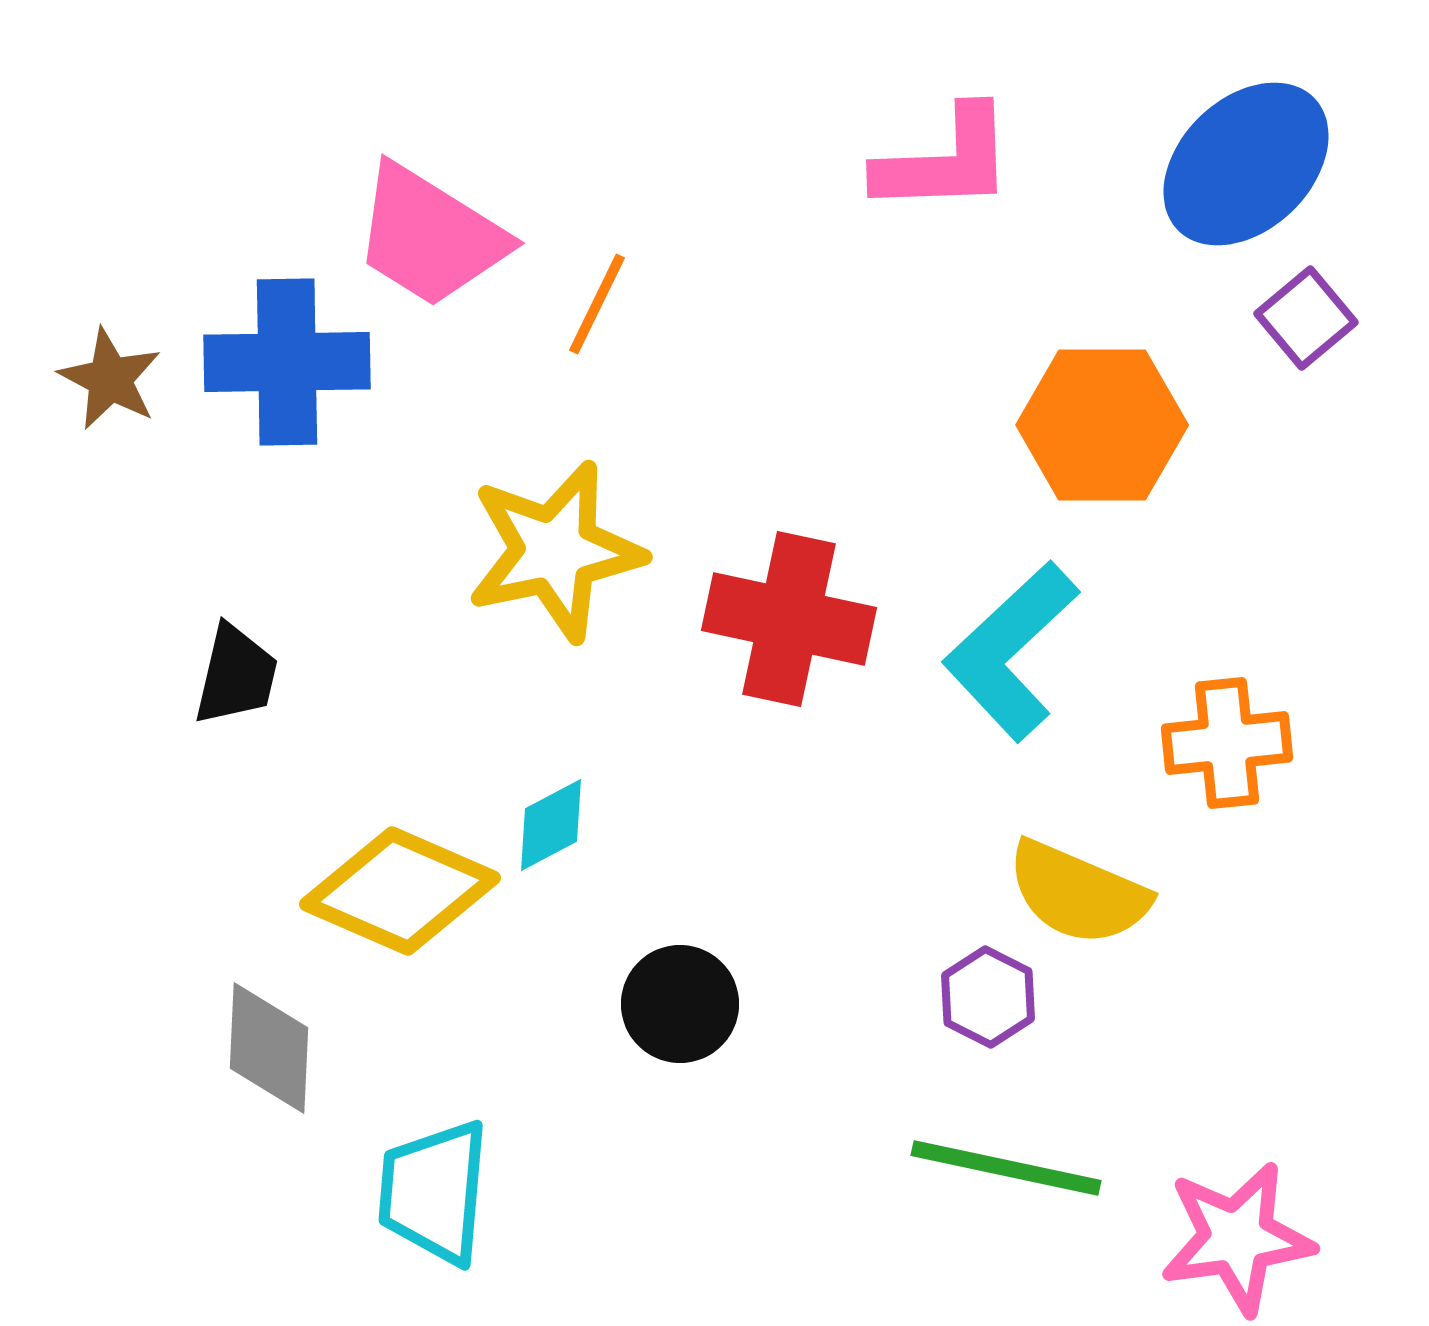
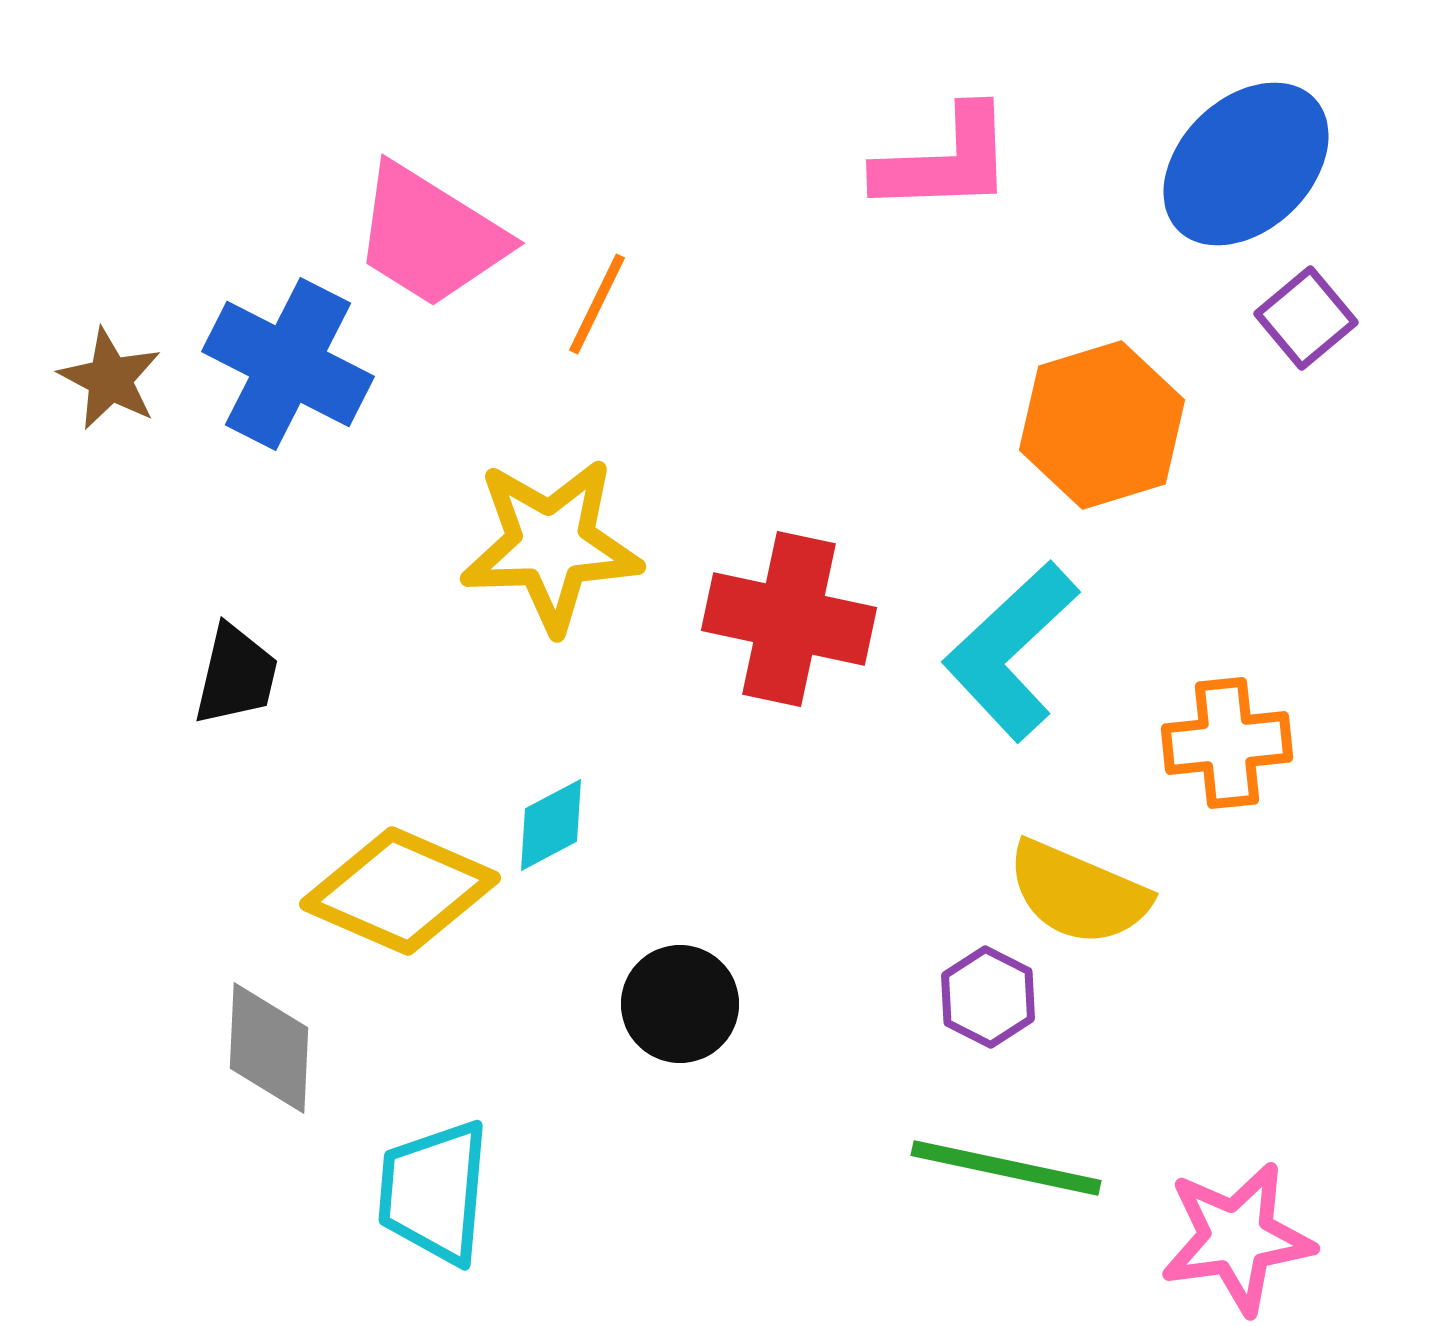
blue cross: moved 1 px right, 2 px down; rotated 28 degrees clockwise
orange hexagon: rotated 17 degrees counterclockwise
yellow star: moved 4 px left, 6 px up; rotated 10 degrees clockwise
